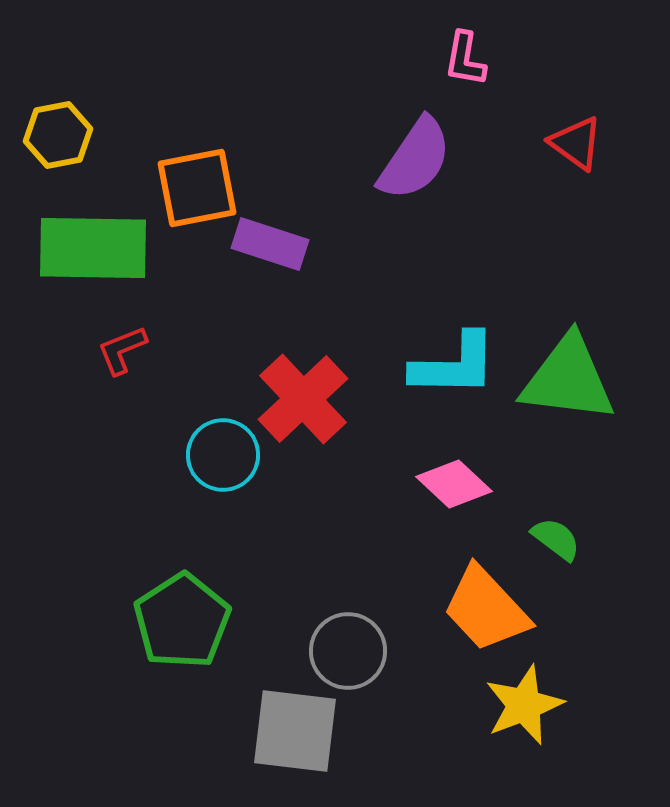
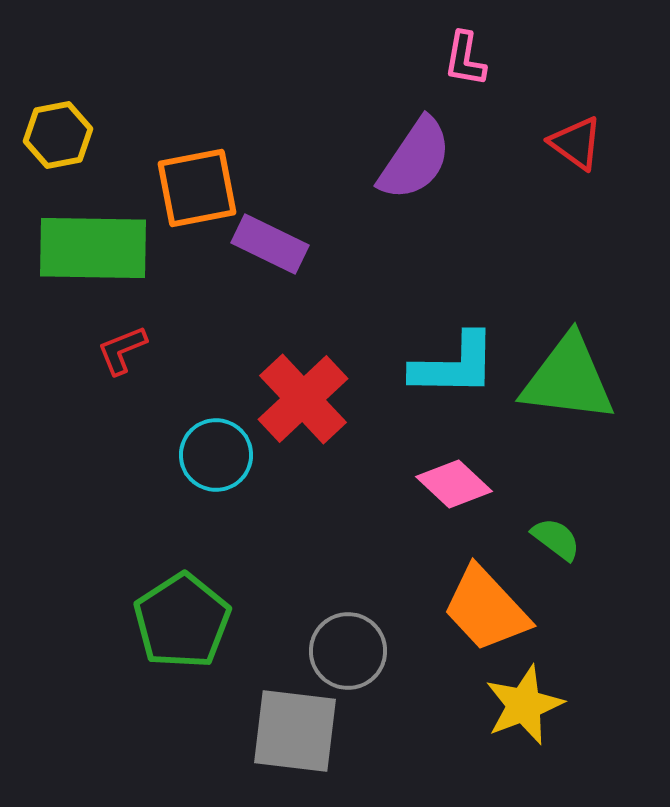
purple rectangle: rotated 8 degrees clockwise
cyan circle: moved 7 px left
